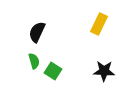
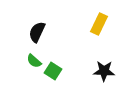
green semicircle: rotated 147 degrees clockwise
